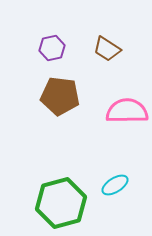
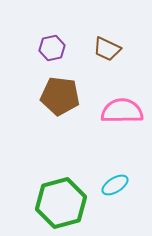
brown trapezoid: rotated 8 degrees counterclockwise
pink semicircle: moved 5 px left
